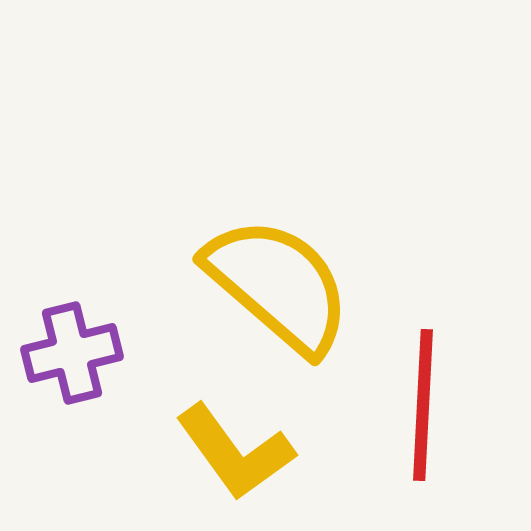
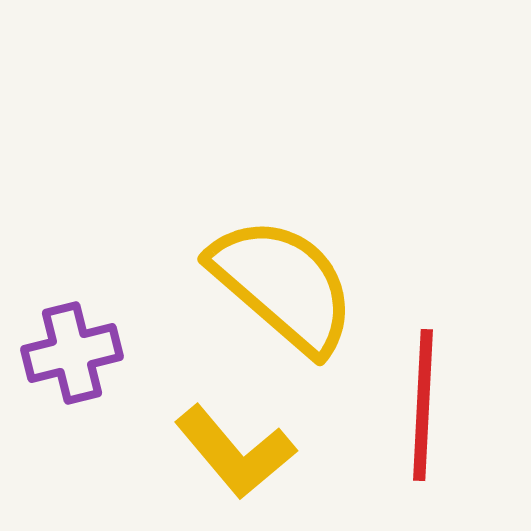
yellow semicircle: moved 5 px right
yellow L-shape: rotated 4 degrees counterclockwise
